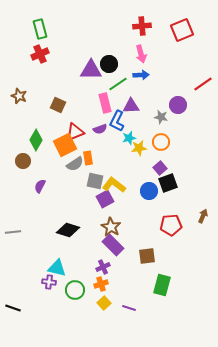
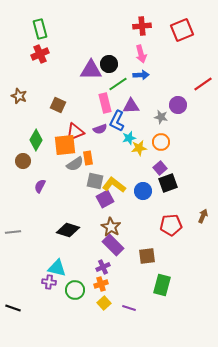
orange square at (65, 145): rotated 20 degrees clockwise
blue circle at (149, 191): moved 6 px left
